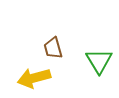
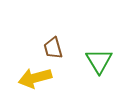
yellow arrow: moved 1 px right
